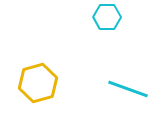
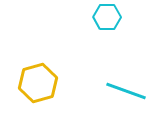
cyan line: moved 2 px left, 2 px down
